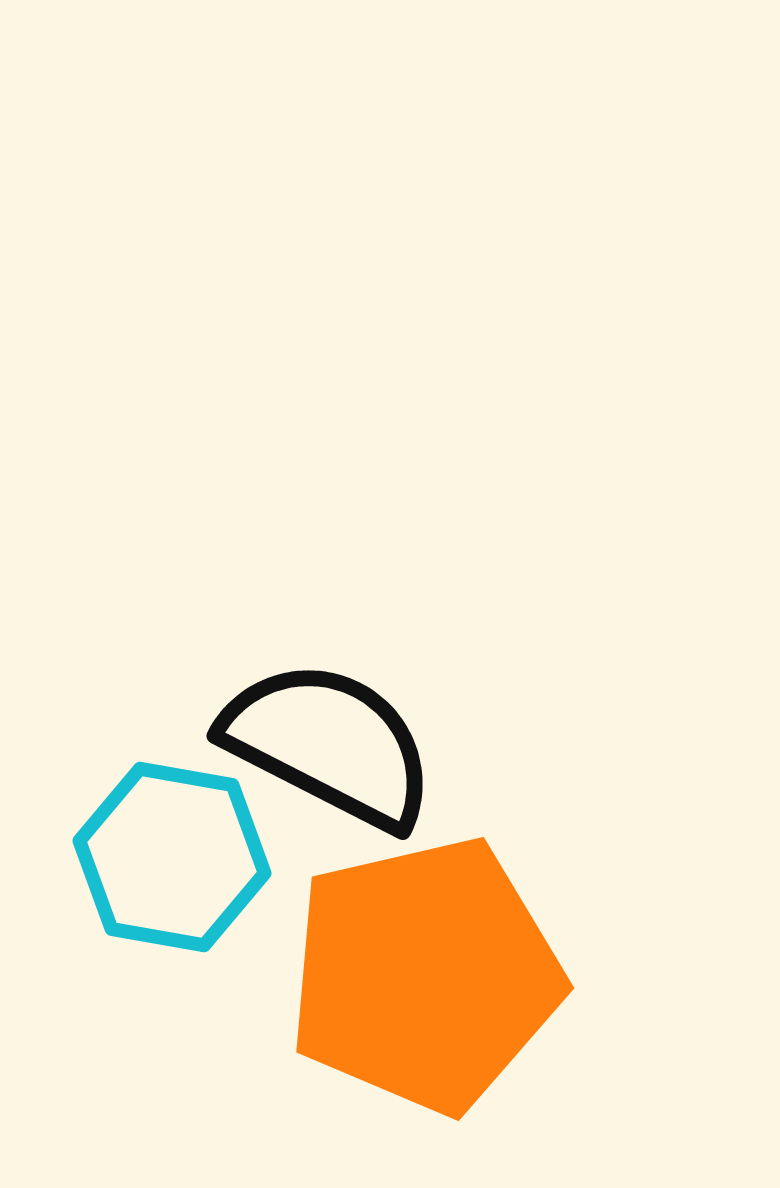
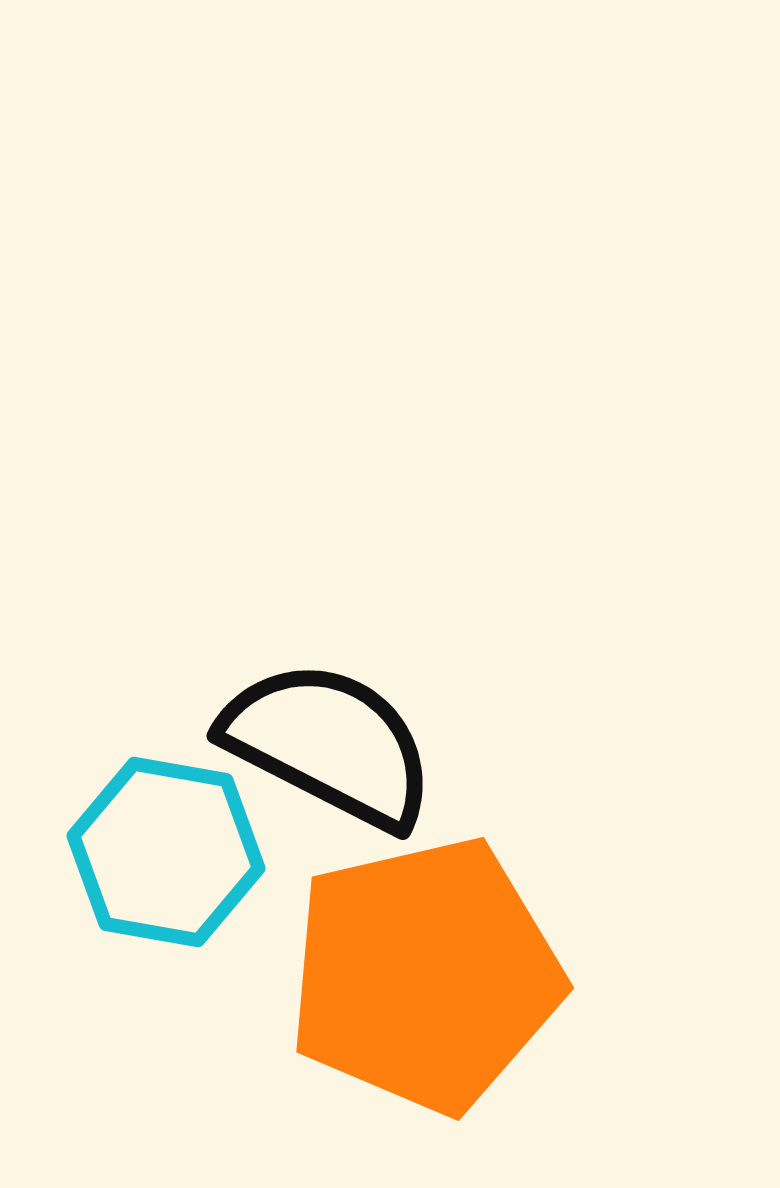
cyan hexagon: moved 6 px left, 5 px up
